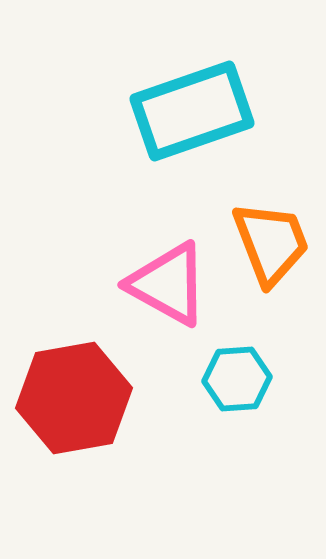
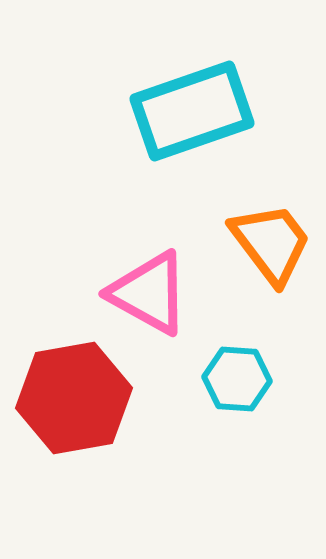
orange trapezoid: rotated 16 degrees counterclockwise
pink triangle: moved 19 px left, 9 px down
cyan hexagon: rotated 8 degrees clockwise
